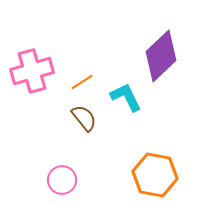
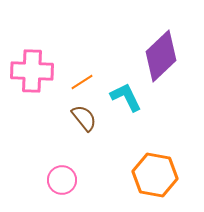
pink cross: rotated 18 degrees clockwise
